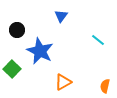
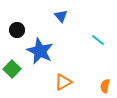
blue triangle: rotated 16 degrees counterclockwise
